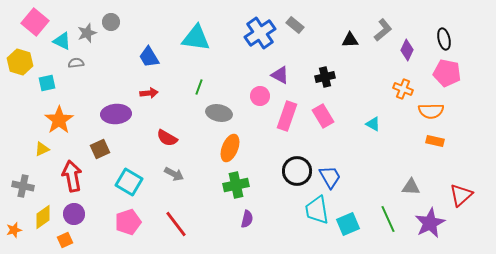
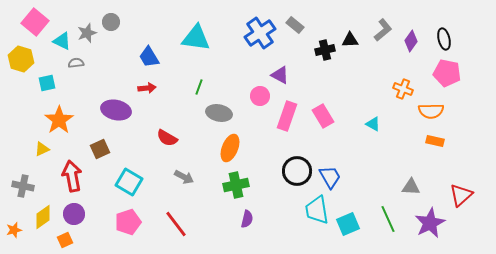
purple diamond at (407, 50): moved 4 px right, 9 px up; rotated 10 degrees clockwise
yellow hexagon at (20, 62): moved 1 px right, 3 px up
black cross at (325, 77): moved 27 px up
red arrow at (149, 93): moved 2 px left, 5 px up
purple ellipse at (116, 114): moved 4 px up; rotated 16 degrees clockwise
gray arrow at (174, 174): moved 10 px right, 3 px down
